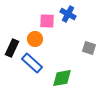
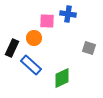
blue cross: rotated 21 degrees counterclockwise
orange circle: moved 1 px left, 1 px up
blue rectangle: moved 1 px left, 2 px down
green diamond: rotated 15 degrees counterclockwise
